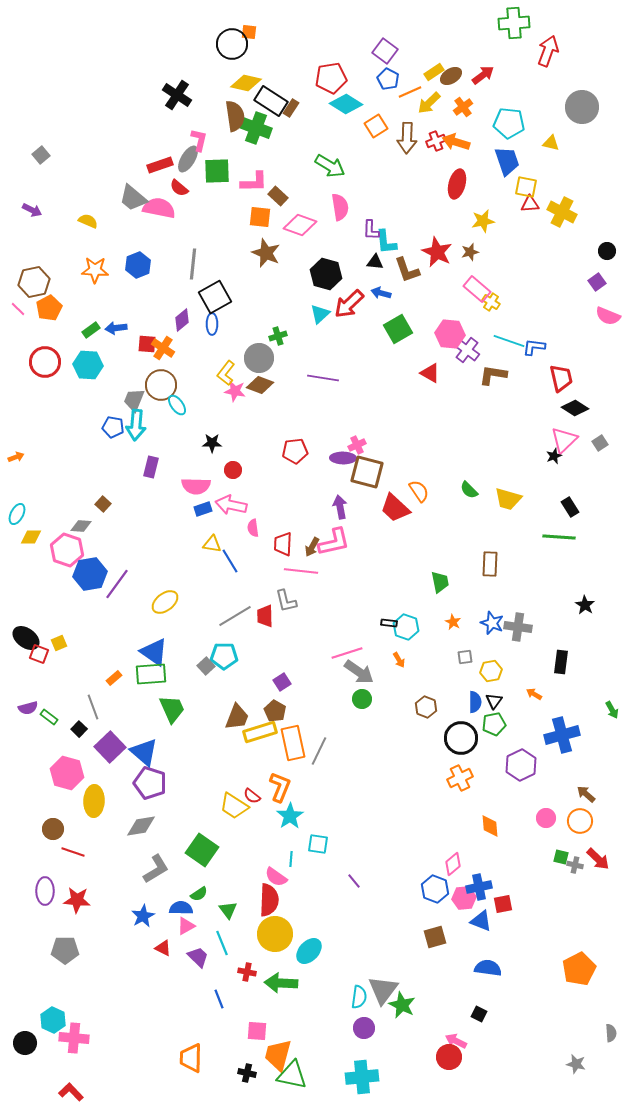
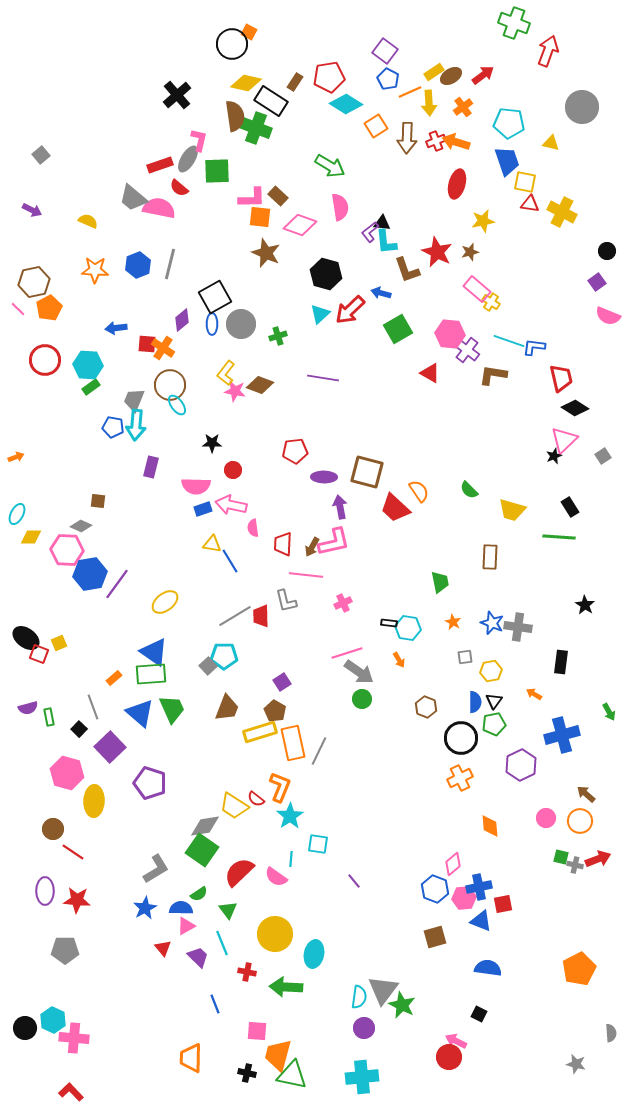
green cross at (514, 23): rotated 24 degrees clockwise
orange square at (249, 32): rotated 21 degrees clockwise
red pentagon at (331, 78): moved 2 px left, 1 px up
black cross at (177, 95): rotated 16 degrees clockwise
yellow arrow at (429, 103): rotated 50 degrees counterclockwise
brown rectangle at (291, 108): moved 4 px right, 26 px up
pink L-shape at (254, 182): moved 2 px left, 16 px down
yellow square at (526, 187): moved 1 px left, 5 px up
red triangle at (530, 204): rotated 12 degrees clockwise
purple L-shape at (371, 230): moved 1 px left, 2 px down; rotated 50 degrees clockwise
black triangle at (375, 262): moved 7 px right, 39 px up
gray line at (193, 264): moved 23 px left; rotated 8 degrees clockwise
red arrow at (349, 304): moved 1 px right, 6 px down
green rectangle at (91, 330): moved 57 px down
gray circle at (259, 358): moved 18 px left, 34 px up
red circle at (45, 362): moved 2 px up
brown circle at (161, 385): moved 9 px right
gray square at (600, 443): moved 3 px right, 13 px down
pink cross at (357, 445): moved 14 px left, 158 px down
purple ellipse at (343, 458): moved 19 px left, 19 px down
yellow trapezoid at (508, 499): moved 4 px right, 11 px down
brown square at (103, 504): moved 5 px left, 3 px up; rotated 35 degrees counterclockwise
gray diamond at (81, 526): rotated 20 degrees clockwise
pink hexagon at (67, 550): rotated 16 degrees counterclockwise
brown rectangle at (490, 564): moved 7 px up
pink line at (301, 571): moved 5 px right, 4 px down
red trapezoid at (265, 616): moved 4 px left
cyan hexagon at (406, 627): moved 2 px right, 1 px down; rotated 10 degrees counterclockwise
gray square at (206, 666): moved 2 px right
green arrow at (612, 710): moved 3 px left, 2 px down
green rectangle at (49, 717): rotated 42 degrees clockwise
brown trapezoid at (237, 717): moved 10 px left, 9 px up
blue triangle at (144, 752): moved 4 px left, 39 px up
red semicircle at (252, 796): moved 4 px right, 3 px down
gray diamond at (141, 826): moved 64 px right
red line at (73, 852): rotated 15 degrees clockwise
red arrow at (598, 859): rotated 65 degrees counterclockwise
red semicircle at (269, 900): moved 30 px left, 28 px up; rotated 136 degrees counterclockwise
blue star at (143, 916): moved 2 px right, 8 px up
red triangle at (163, 948): rotated 24 degrees clockwise
cyan ellipse at (309, 951): moved 5 px right, 3 px down; rotated 32 degrees counterclockwise
green arrow at (281, 983): moved 5 px right, 4 px down
blue line at (219, 999): moved 4 px left, 5 px down
black circle at (25, 1043): moved 15 px up
